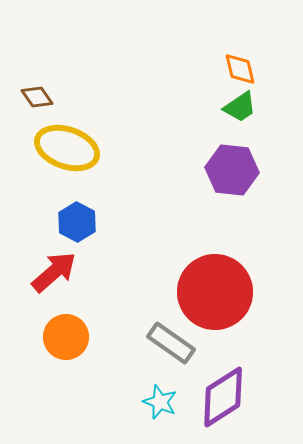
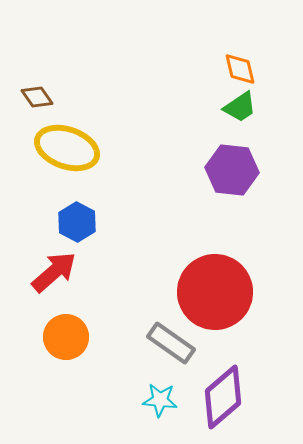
purple diamond: rotated 8 degrees counterclockwise
cyan star: moved 2 px up; rotated 16 degrees counterclockwise
